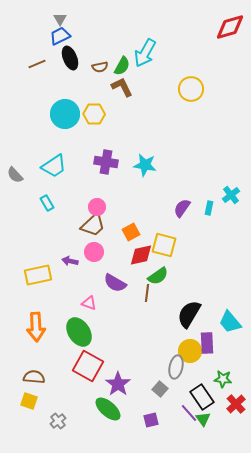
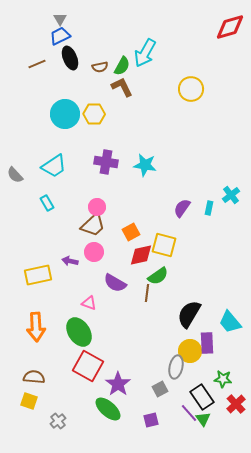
gray square at (160, 389): rotated 21 degrees clockwise
